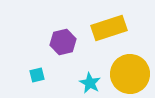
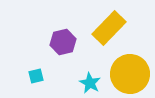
yellow rectangle: rotated 28 degrees counterclockwise
cyan square: moved 1 px left, 1 px down
